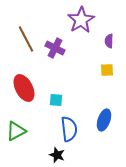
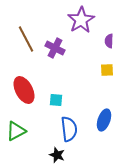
red ellipse: moved 2 px down
